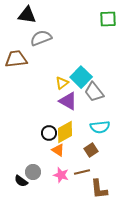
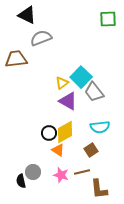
black triangle: rotated 18 degrees clockwise
black semicircle: rotated 40 degrees clockwise
